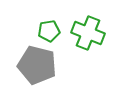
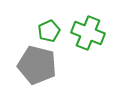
green pentagon: rotated 15 degrees counterclockwise
